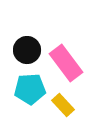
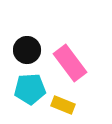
pink rectangle: moved 4 px right
yellow rectangle: rotated 25 degrees counterclockwise
